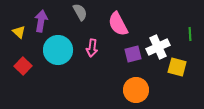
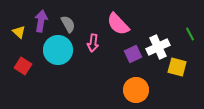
gray semicircle: moved 12 px left, 12 px down
pink semicircle: rotated 15 degrees counterclockwise
green line: rotated 24 degrees counterclockwise
pink arrow: moved 1 px right, 5 px up
purple square: rotated 12 degrees counterclockwise
red square: rotated 12 degrees counterclockwise
